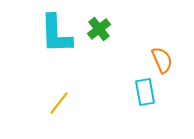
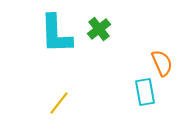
orange semicircle: moved 3 px down
